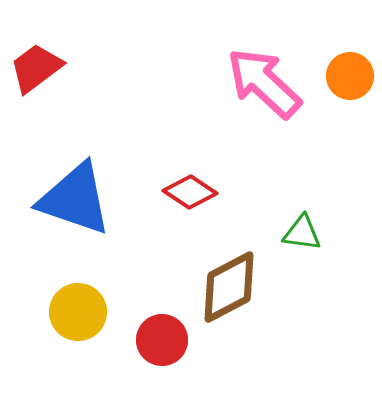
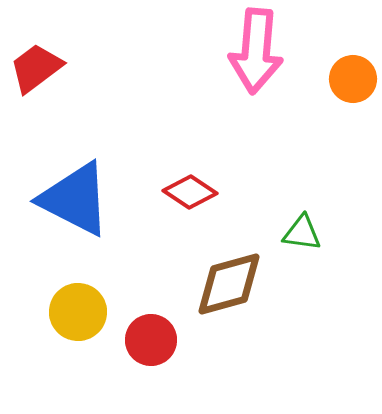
orange circle: moved 3 px right, 3 px down
pink arrow: moved 8 px left, 32 px up; rotated 128 degrees counterclockwise
blue triangle: rotated 8 degrees clockwise
brown diamond: moved 3 px up; rotated 12 degrees clockwise
red circle: moved 11 px left
